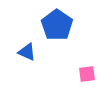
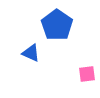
blue triangle: moved 4 px right, 1 px down
